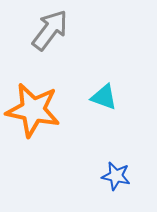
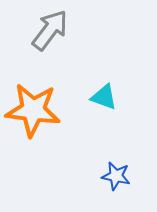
orange star: rotated 4 degrees counterclockwise
